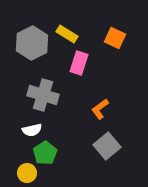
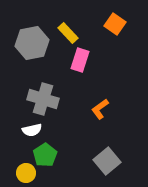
yellow rectangle: moved 1 px right, 1 px up; rotated 15 degrees clockwise
orange square: moved 14 px up; rotated 10 degrees clockwise
gray hexagon: rotated 16 degrees clockwise
pink rectangle: moved 1 px right, 3 px up
gray cross: moved 4 px down
gray square: moved 15 px down
green pentagon: moved 2 px down
yellow circle: moved 1 px left
